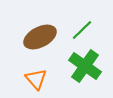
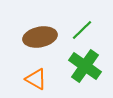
brown ellipse: rotated 16 degrees clockwise
orange triangle: rotated 20 degrees counterclockwise
